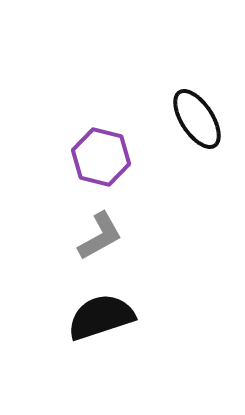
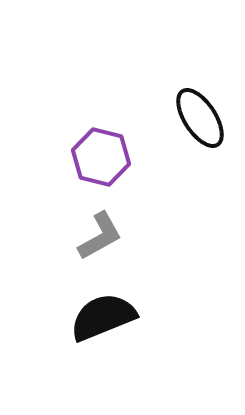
black ellipse: moved 3 px right, 1 px up
black semicircle: moved 2 px right; rotated 4 degrees counterclockwise
